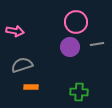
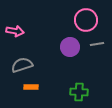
pink circle: moved 10 px right, 2 px up
